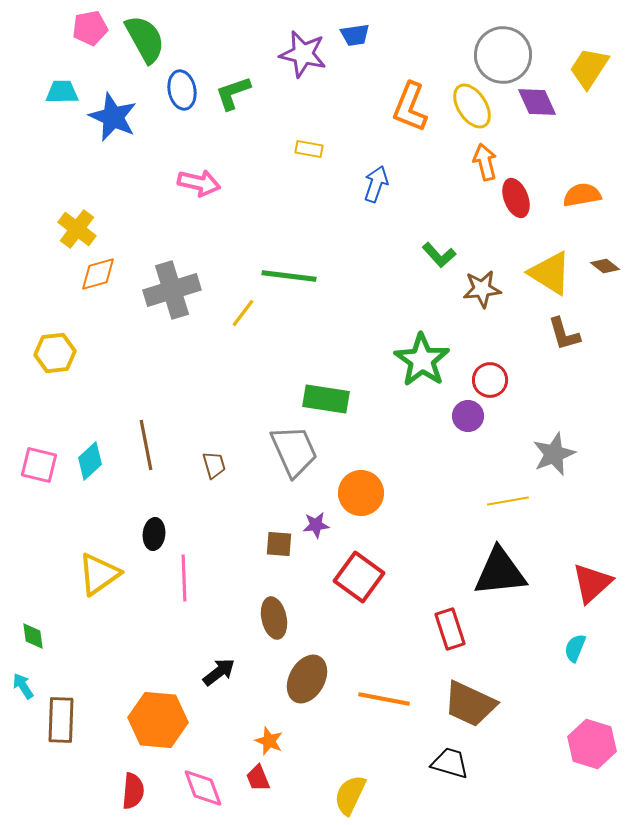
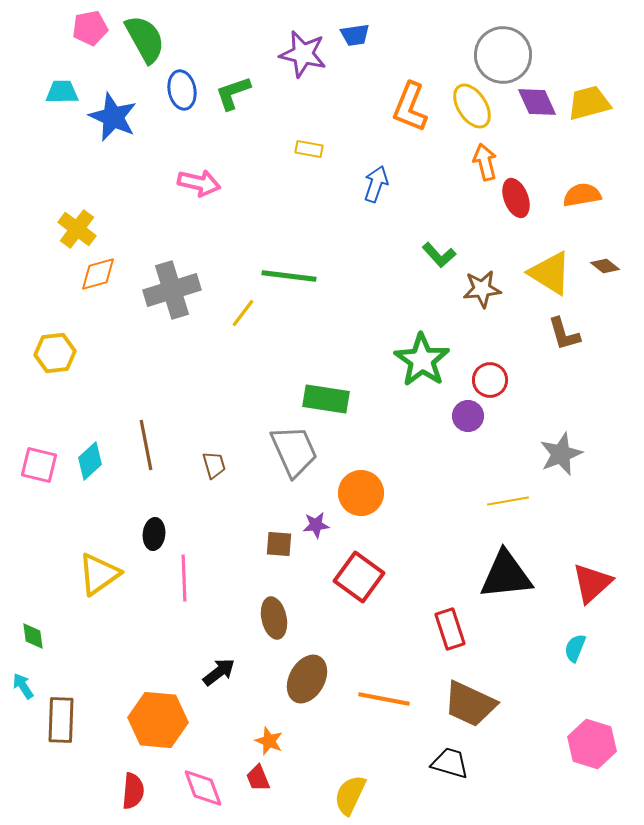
yellow trapezoid at (589, 68): moved 35 px down; rotated 42 degrees clockwise
gray star at (554, 454): moved 7 px right
black triangle at (500, 572): moved 6 px right, 3 px down
